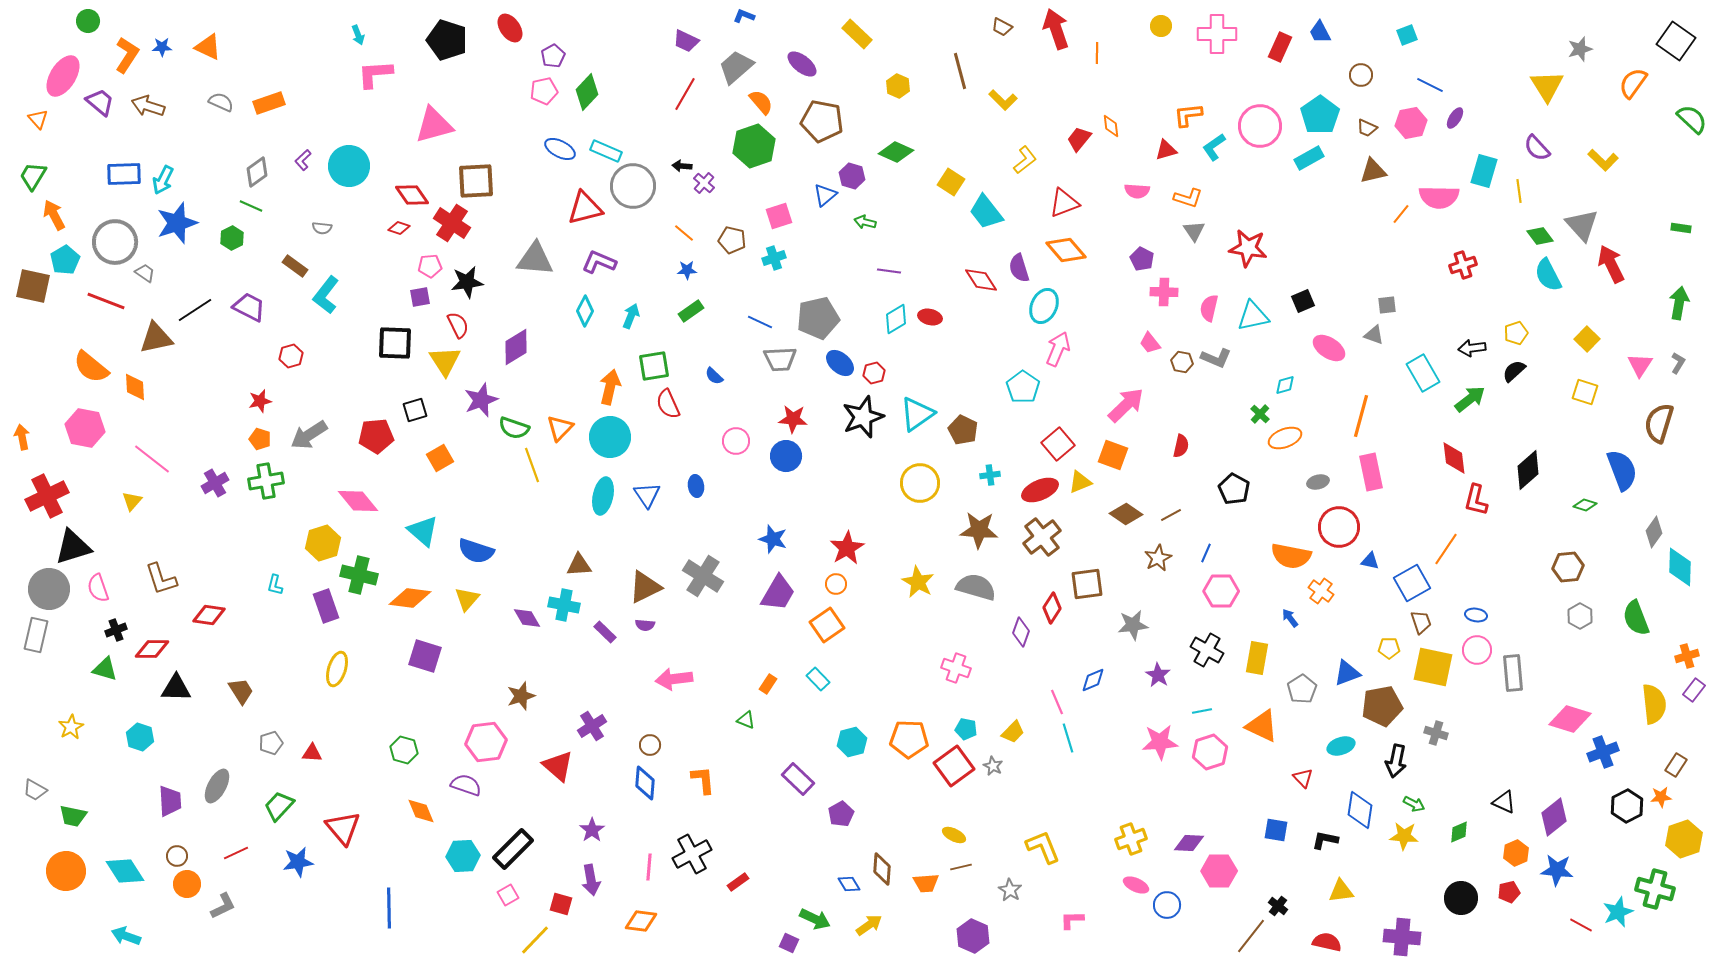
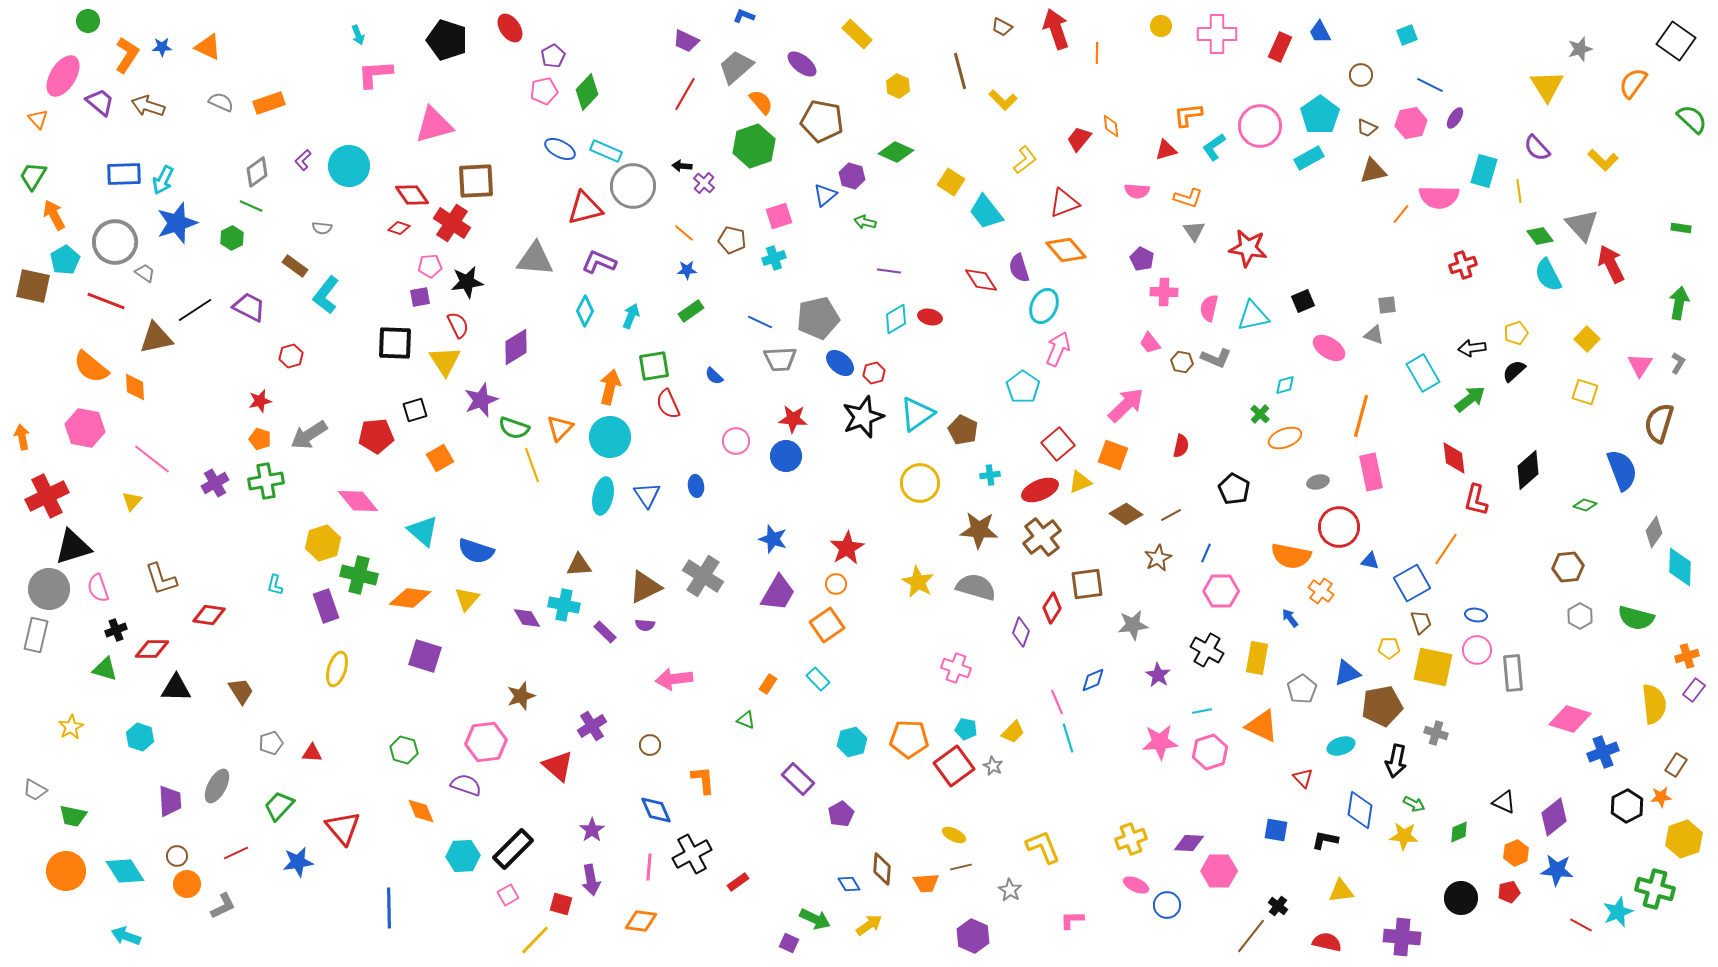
green semicircle at (1636, 618): rotated 54 degrees counterclockwise
blue diamond at (645, 783): moved 11 px right, 27 px down; rotated 28 degrees counterclockwise
